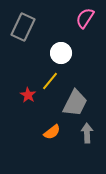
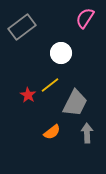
gray rectangle: moved 1 px left; rotated 28 degrees clockwise
yellow line: moved 4 px down; rotated 12 degrees clockwise
